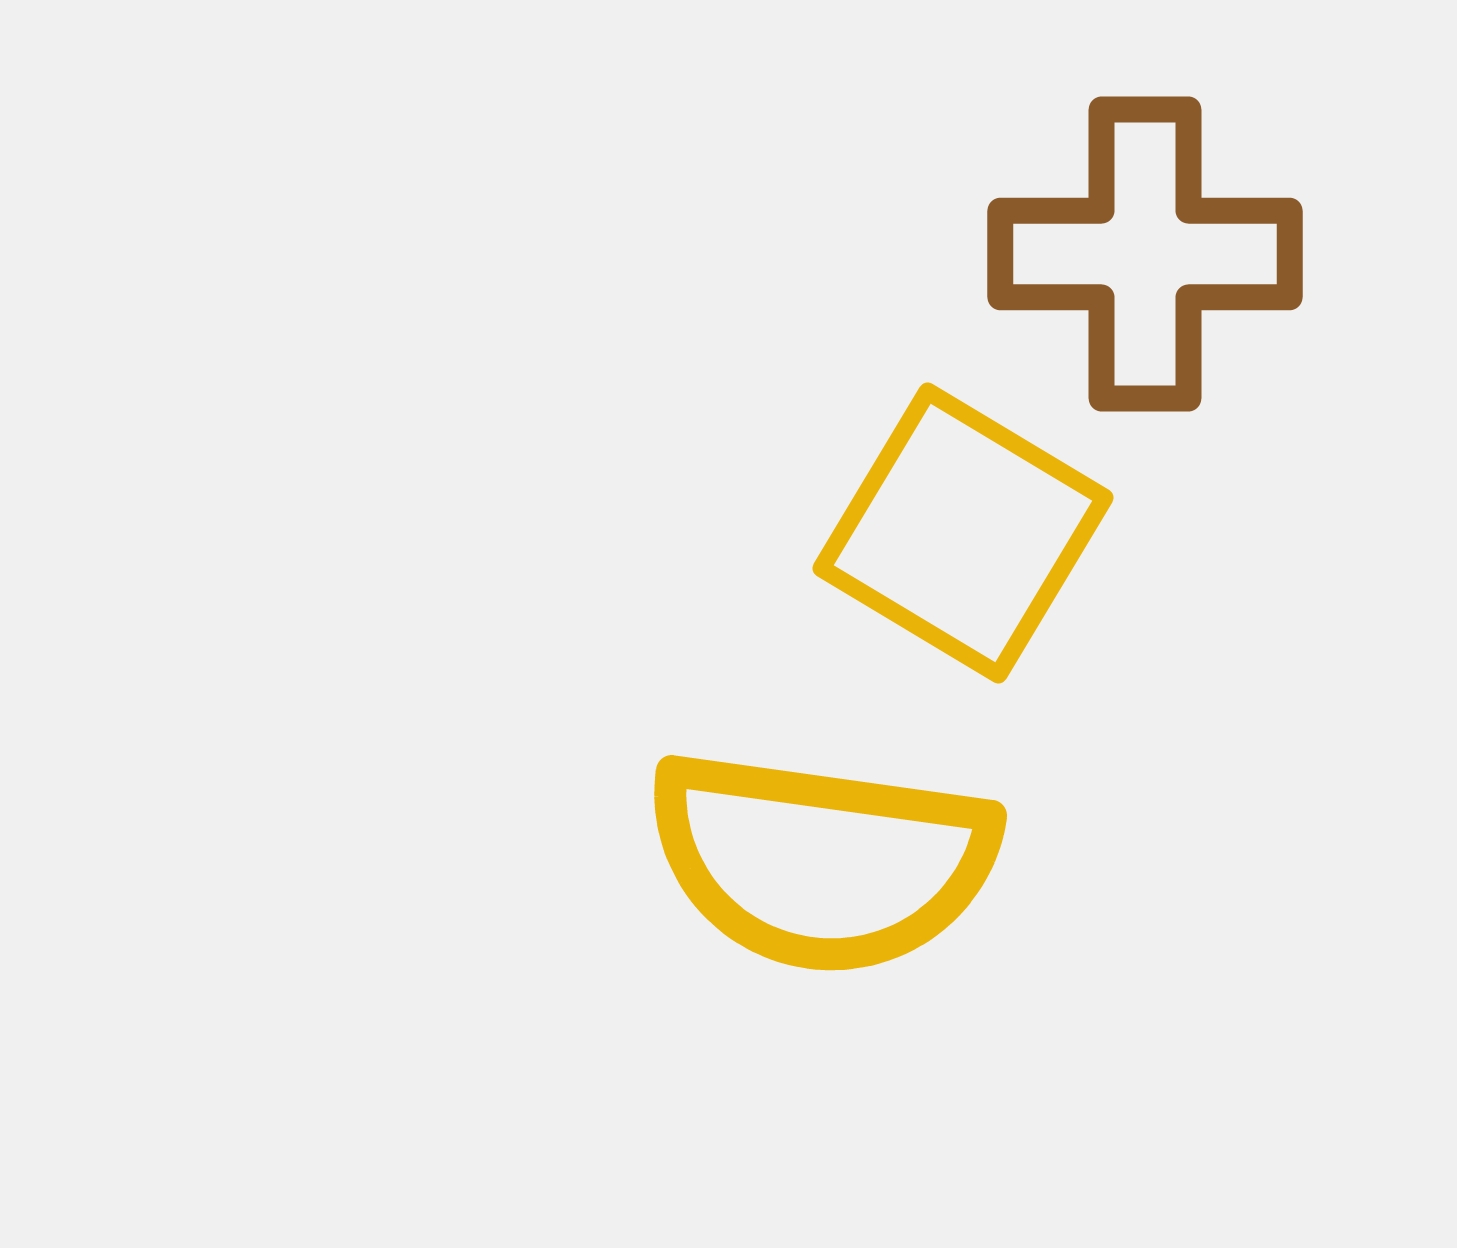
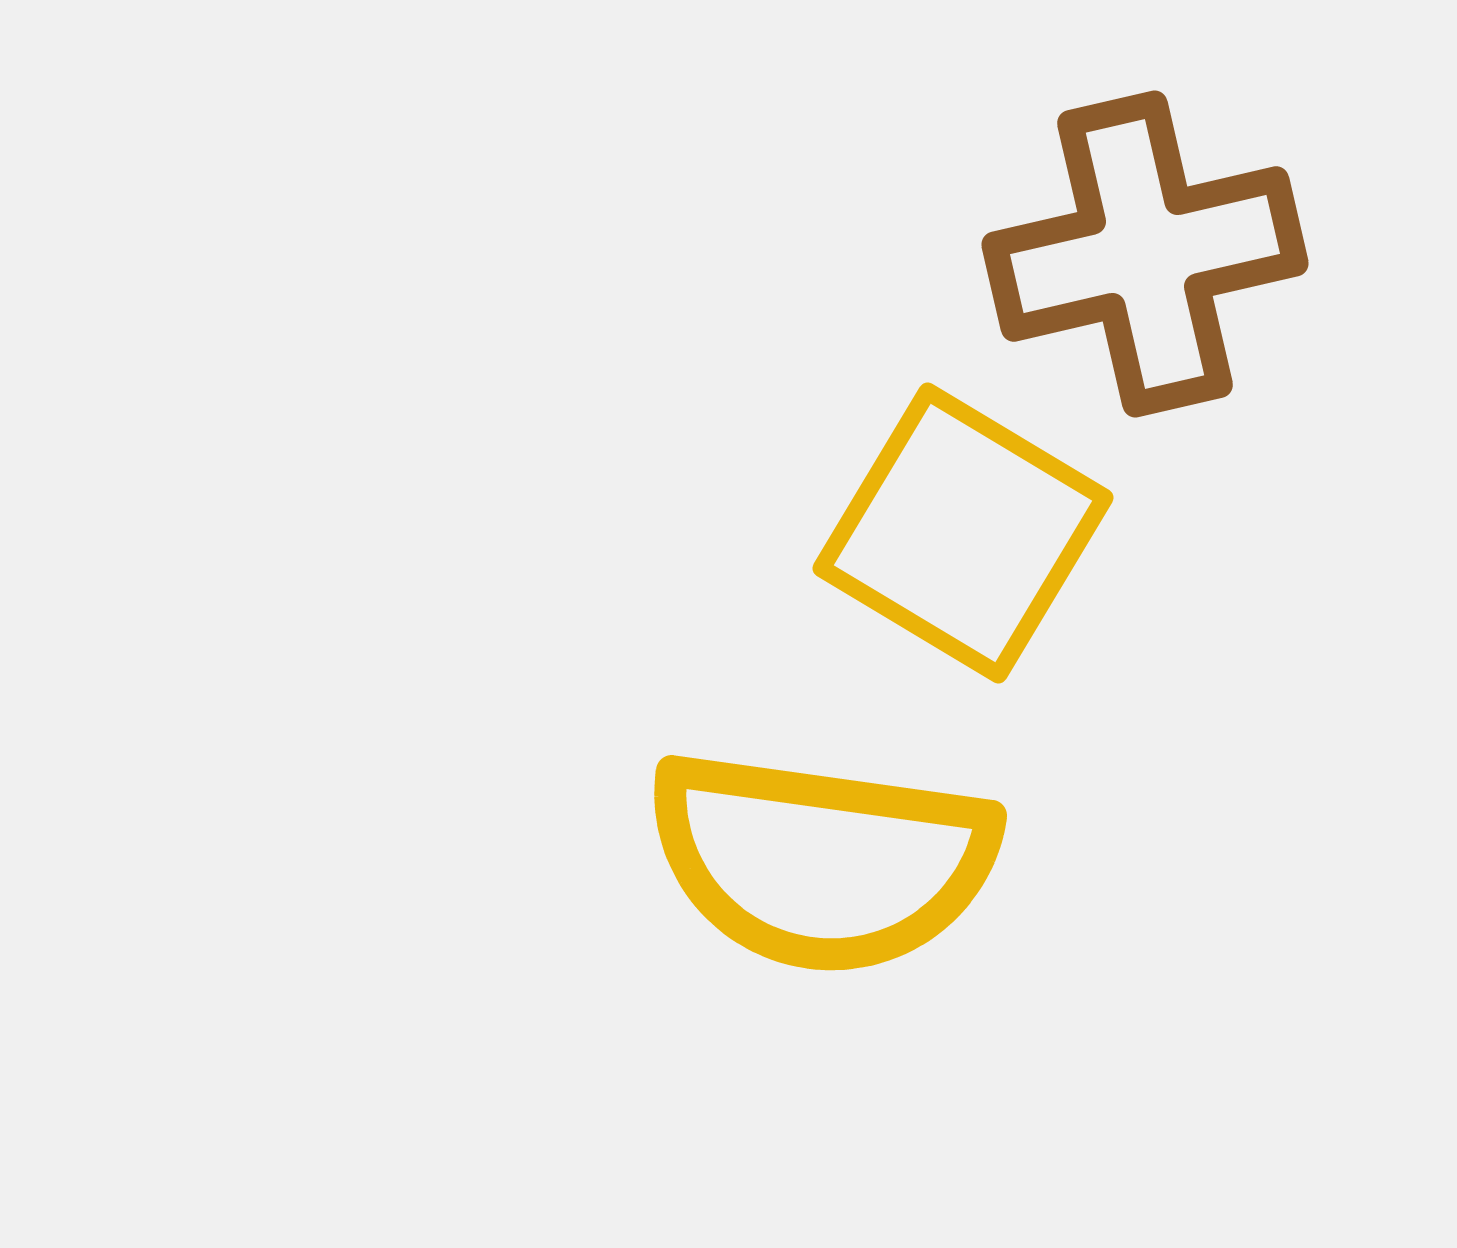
brown cross: rotated 13 degrees counterclockwise
